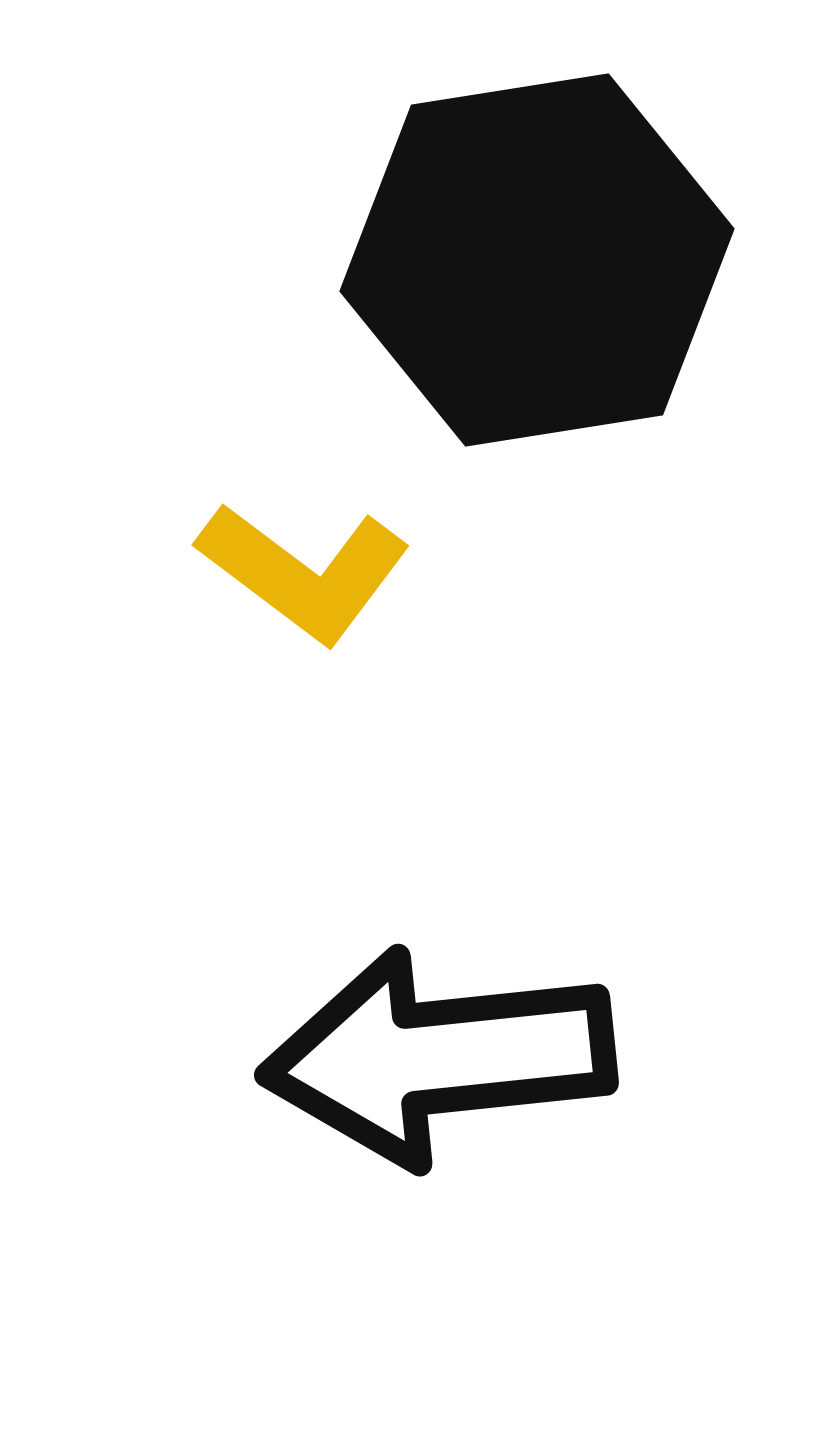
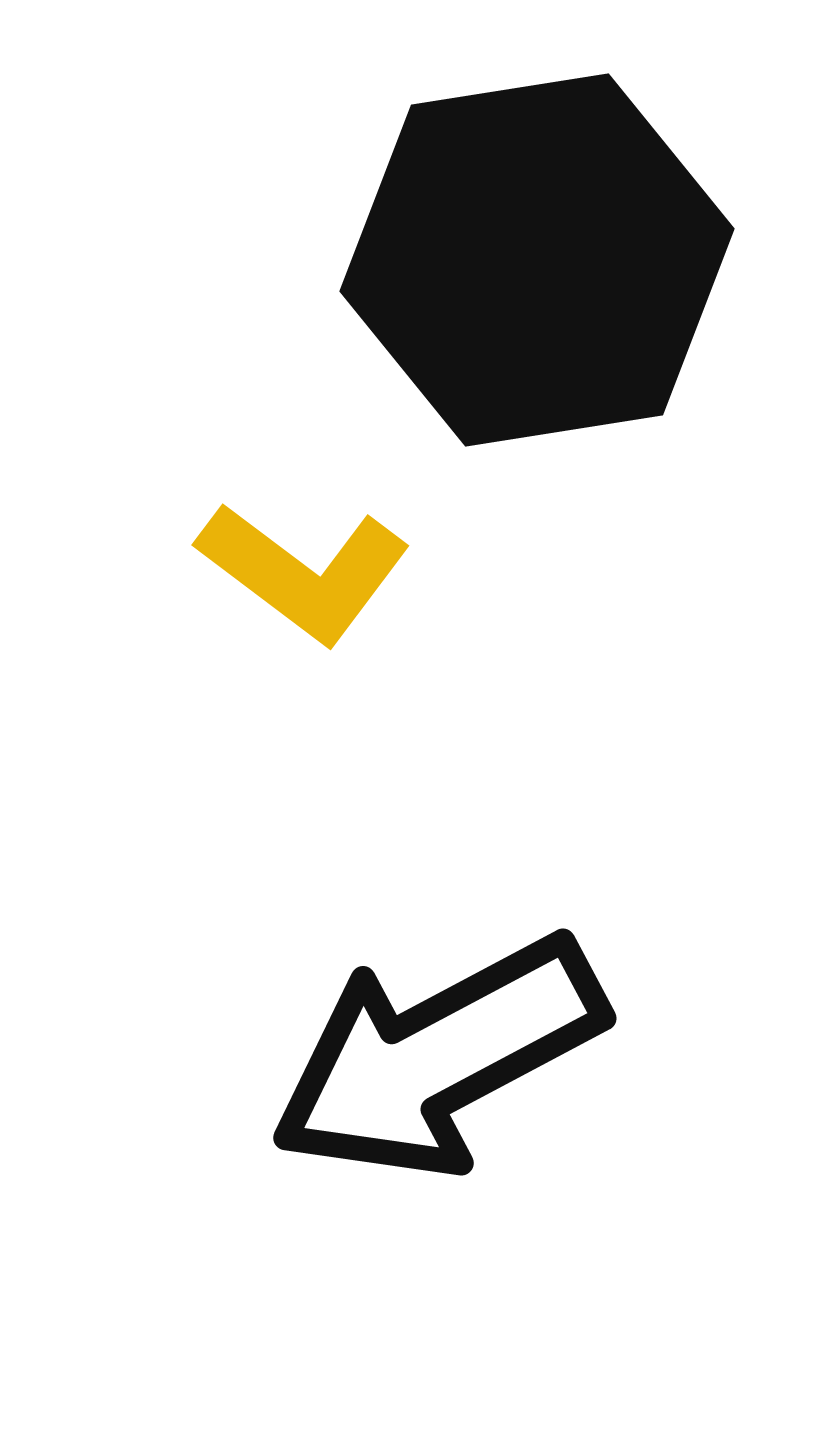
black arrow: rotated 22 degrees counterclockwise
